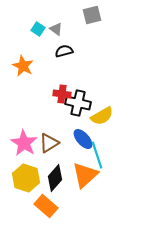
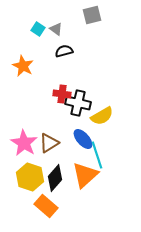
yellow hexagon: moved 4 px right, 1 px up
